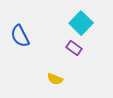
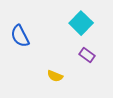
purple rectangle: moved 13 px right, 7 px down
yellow semicircle: moved 3 px up
